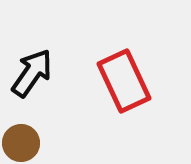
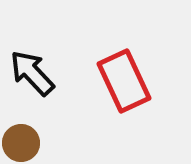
black arrow: rotated 78 degrees counterclockwise
